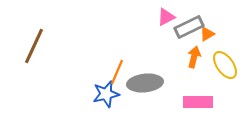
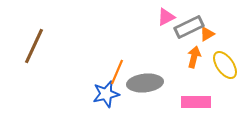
pink rectangle: moved 2 px left
